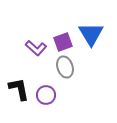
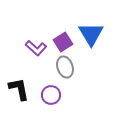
purple square: rotated 12 degrees counterclockwise
purple circle: moved 5 px right
